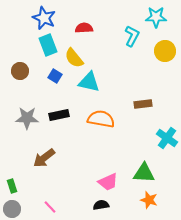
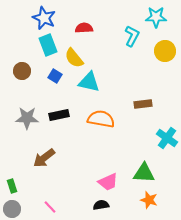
brown circle: moved 2 px right
